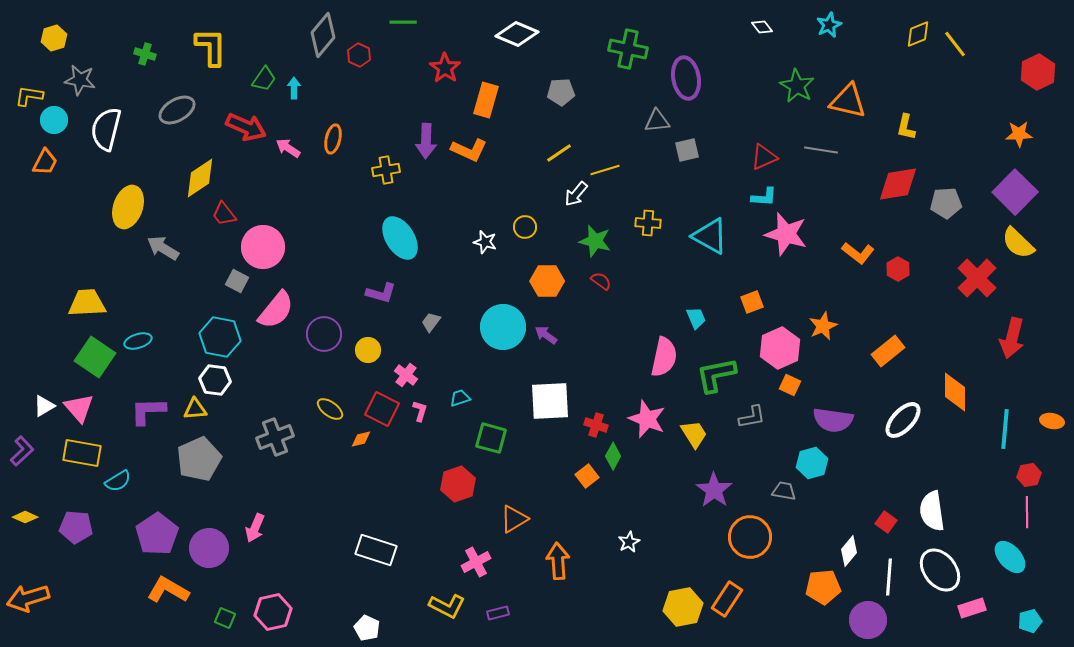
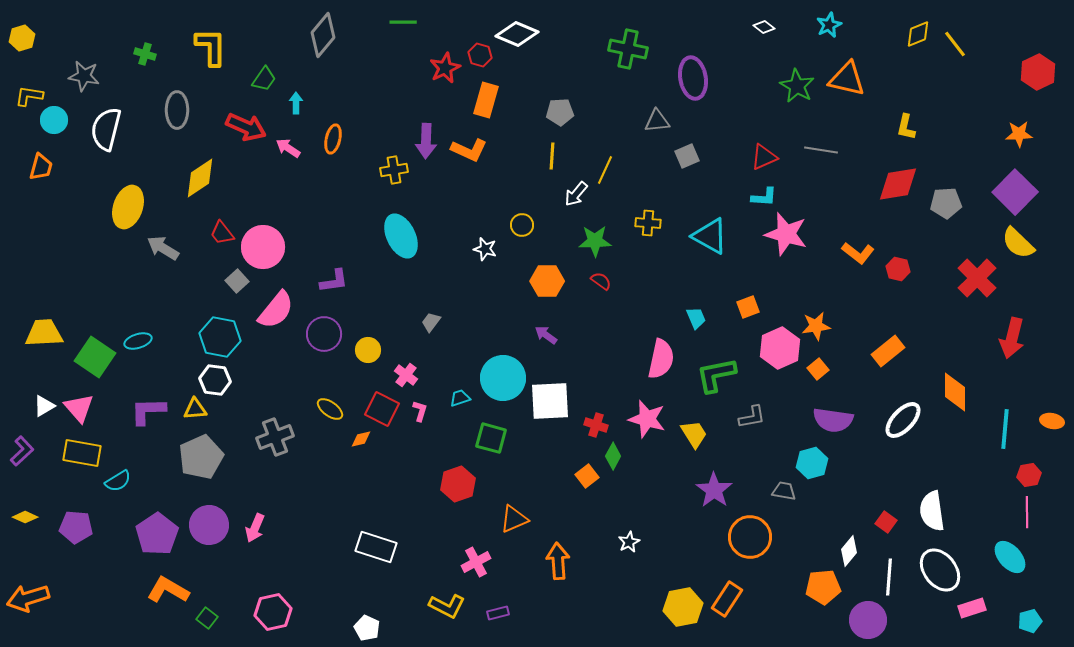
white diamond at (762, 27): moved 2 px right; rotated 15 degrees counterclockwise
yellow hexagon at (54, 38): moved 32 px left
red hexagon at (359, 55): moved 121 px right; rotated 10 degrees counterclockwise
red star at (445, 68): rotated 12 degrees clockwise
purple ellipse at (686, 78): moved 7 px right
gray star at (80, 80): moved 4 px right, 4 px up
cyan arrow at (294, 88): moved 2 px right, 15 px down
gray pentagon at (561, 92): moved 1 px left, 20 px down
orange triangle at (848, 101): moved 1 px left, 22 px up
gray ellipse at (177, 110): rotated 60 degrees counterclockwise
gray square at (687, 150): moved 6 px down; rotated 10 degrees counterclockwise
yellow line at (559, 153): moved 7 px left, 3 px down; rotated 52 degrees counterclockwise
orange trapezoid at (45, 162): moved 4 px left, 5 px down; rotated 12 degrees counterclockwise
yellow cross at (386, 170): moved 8 px right
yellow line at (605, 170): rotated 48 degrees counterclockwise
red trapezoid at (224, 214): moved 2 px left, 19 px down
yellow circle at (525, 227): moved 3 px left, 2 px up
cyan ellipse at (400, 238): moved 1 px right, 2 px up; rotated 6 degrees clockwise
green star at (595, 241): rotated 16 degrees counterclockwise
white star at (485, 242): moved 7 px down
red hexagon at (898, 269): rotated 15 degrees counterclockwise
gray square at (237, 281): rotated 20 degrees clockwise
purple L-shape at (381, 293): moved 47 px left, 12 px up; rotated 24 degrees counterclockwise
orange square at (752, 302): moved 4 px left, 5 px down
yellow trapezoid at (87, 303): moved 43 px left, 30 px down
orange star at (823, 326): moved 7 px left; rotated 16 degrees clockwise
cyan circle at (503, 327): moved 51 px down
pink semicircle at (664, 357): moved 3 px left, 2 px down
orange square at (790, 385): moved 28 px right, 16 px up; rotated 25 degrees clockwise
pink star at (647, 419): rotated 6 degrees counterclockwise
gray pentagon at (199, 459): moved 2 px right, 2 px up
orange triangle at (514, 519): rotated 8 degrees clockwise
purple circle at (209, 548): moved 23 px up
white rectangle at (376, 550): moved 3 px up
green square at (225, 618): moved 18 px left; rotated 15 degrees clockwise
